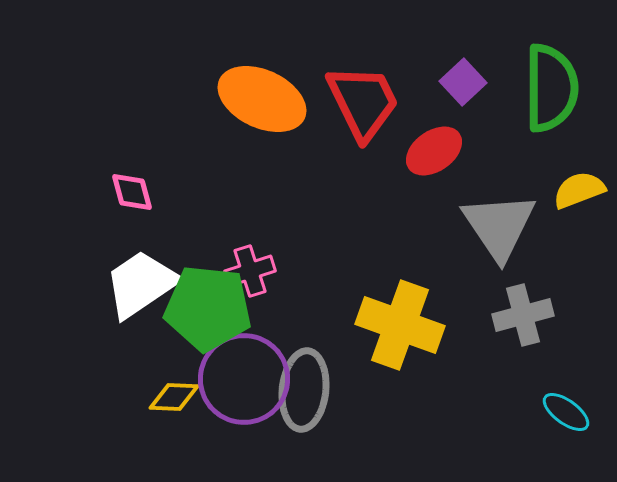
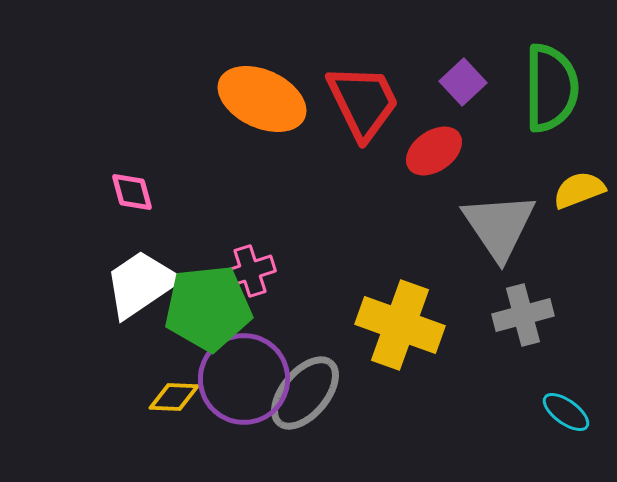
green pentagon: rotated 12 degrees counterclockwise
gray ellipse: moved 1 px right, 3 px down; rotated 34 degrees clockwise
